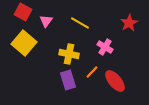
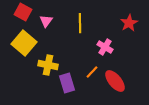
yellow line: rotated 60 degrees clockwise
yellow cross: moved 21 px left, 11 px down
purple rectangle: moved 1 px left, 3 px down
